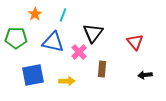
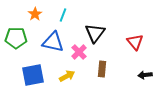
black triangle: moved 2 px right
yellow arrow: moved 5 px up; rotated 28 degrees counterclockwise
